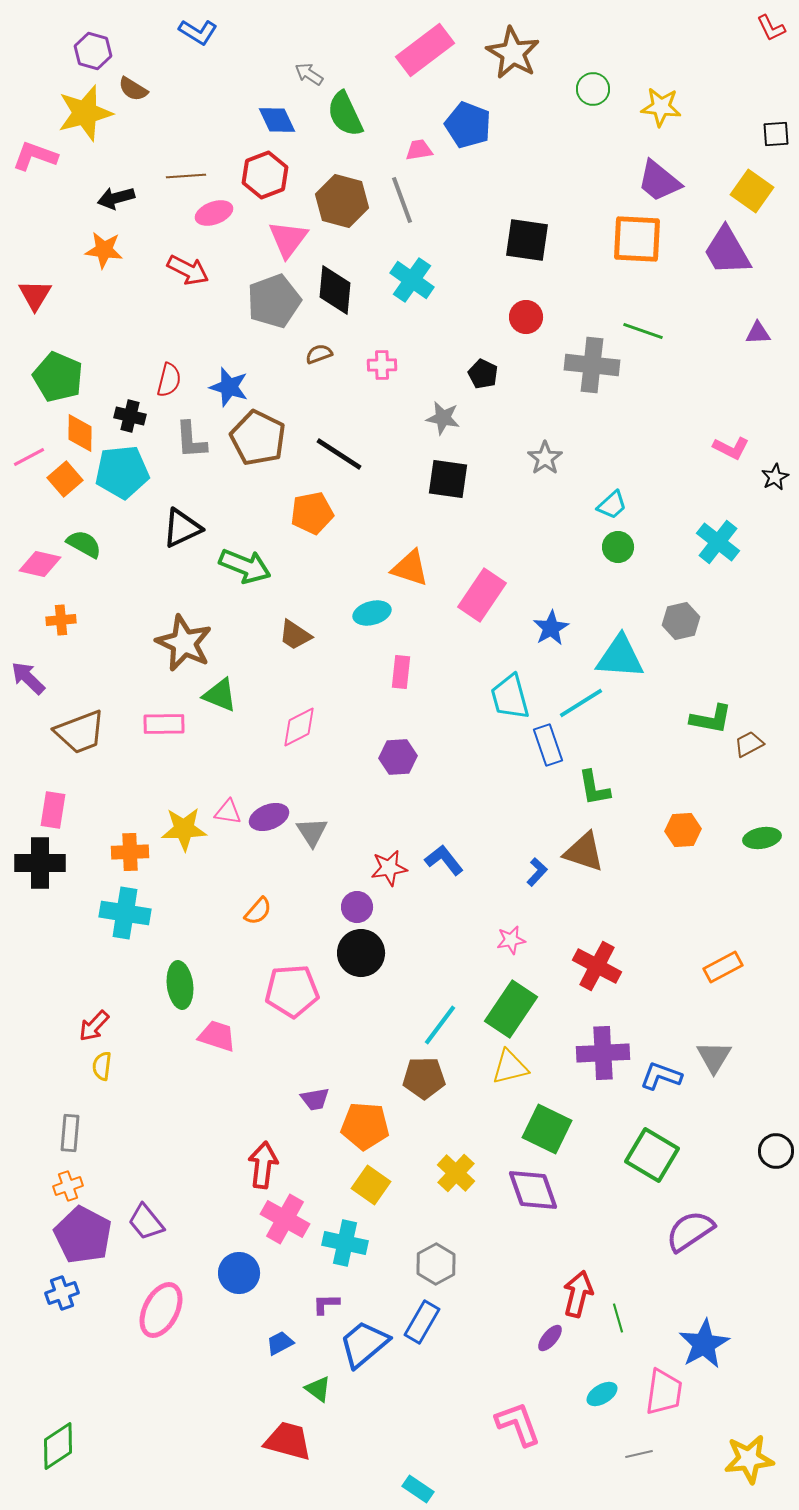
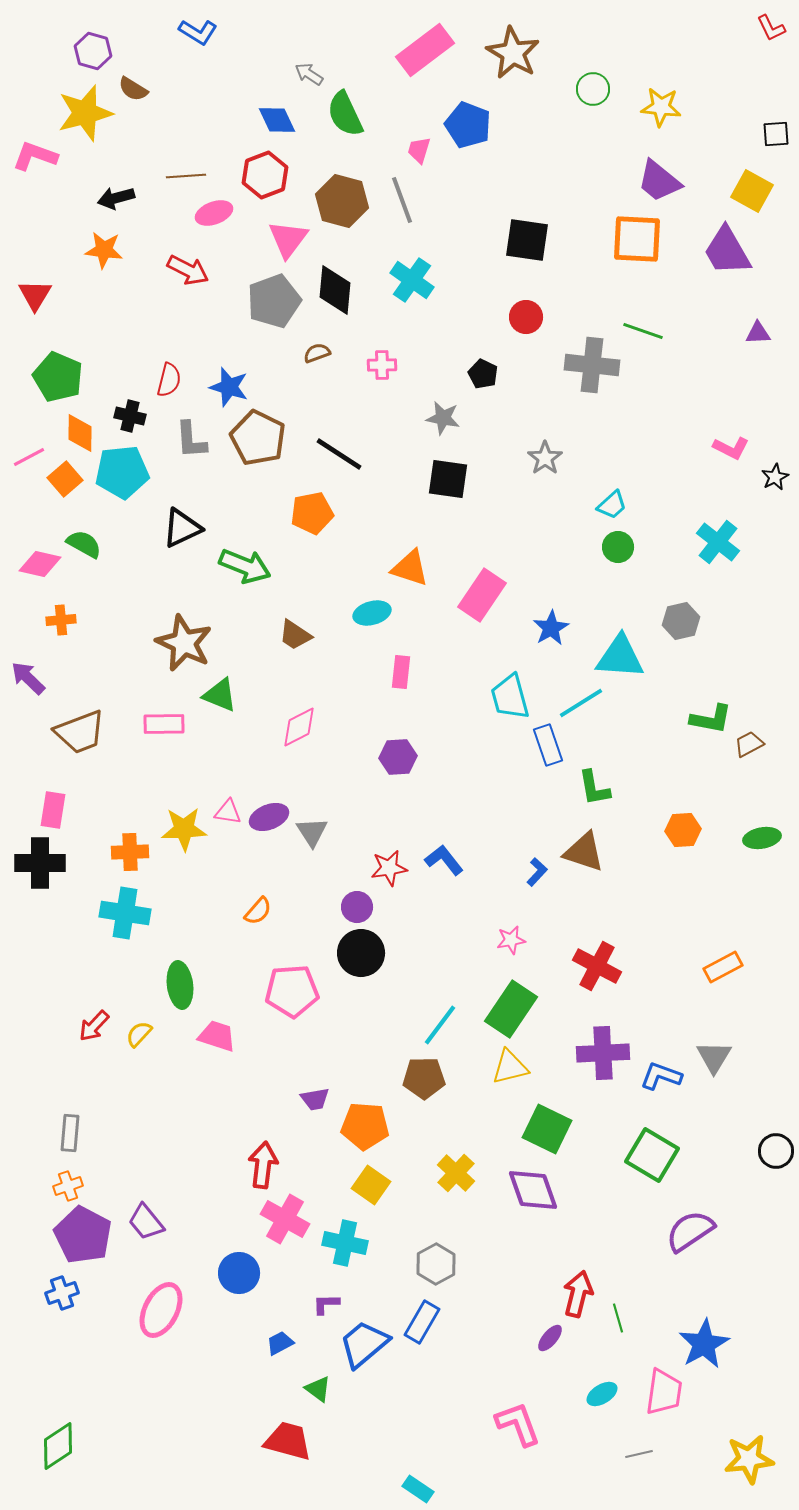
pink trapezoid at (419, 150): rotated 64 degrees counterclockwise
yellow square at (752, 191): rotated 6 degrees counterclockwise
brown semicircle at (319, 354): moved 2 px left, 1 px up
yellow semicircle at (102, 1066): moved 37 px right, 32 px up; rotated 36 degrees clockwise
